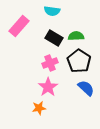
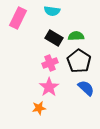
pink rectangle: moved 1 px left, 8 px up; rotated 15 degrees counterclockwise
pink star: moved 1 px right
